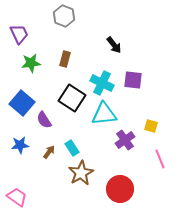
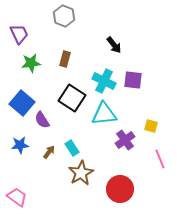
cyan cross: moved 2 px right, 2 px up
purple semicircle: moved 2 px left
